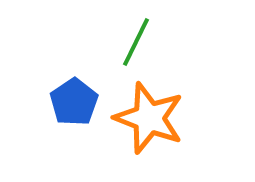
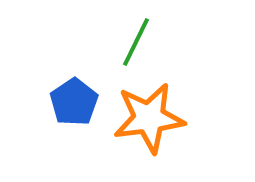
orange star: rotated 28 degrees counterclockwise
